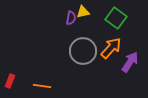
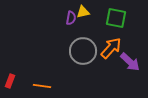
green square: rotated 25 degrees counterclockwise
purple arrow: rotated 100 degrees clockwise
